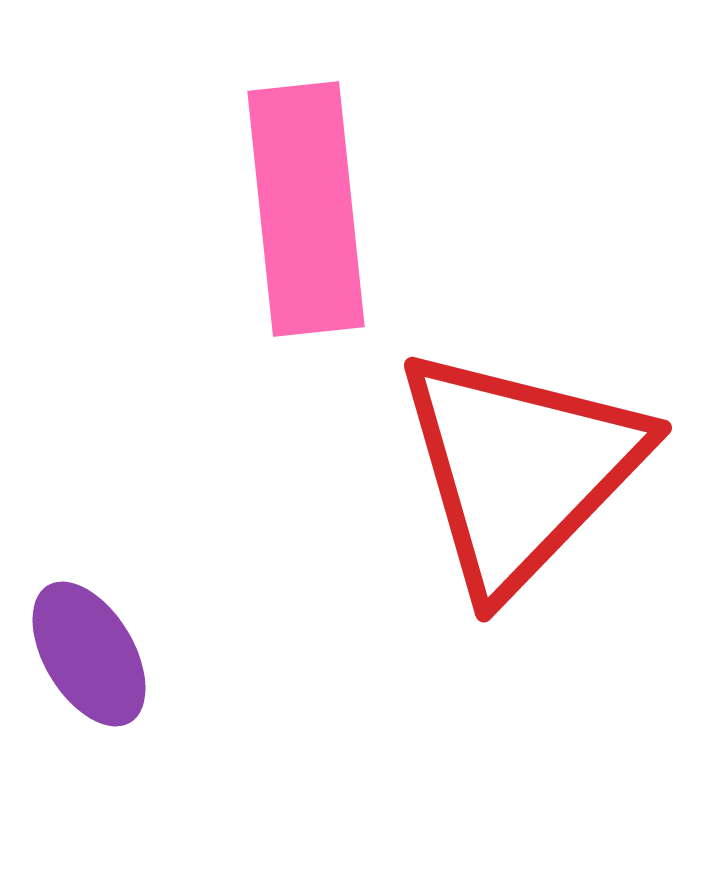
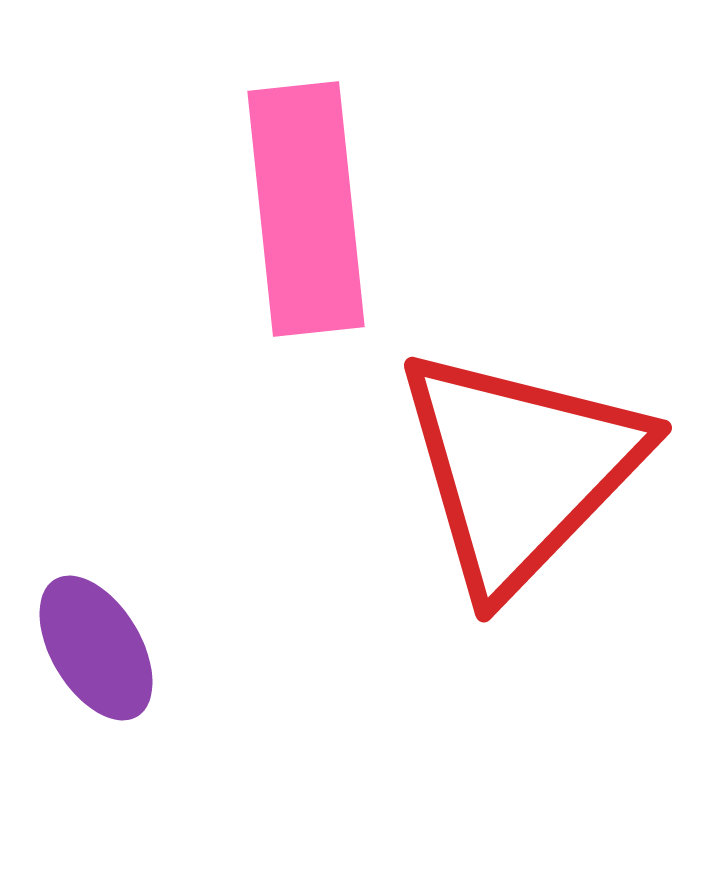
purple ellipse: moved 7 px right, 6 px up
